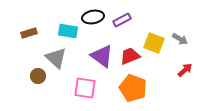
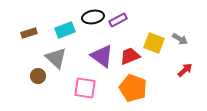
purple rectangle: moved 4 px left
cyan rectangle: moved 3 px left, 1 px up; rotated 30 degrees counterclockwise
